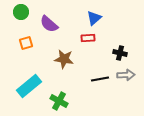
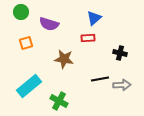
purple semicircle: rotated 24 degrees counterclockwise
gray arrow: moved 4 px left, 10 px down
